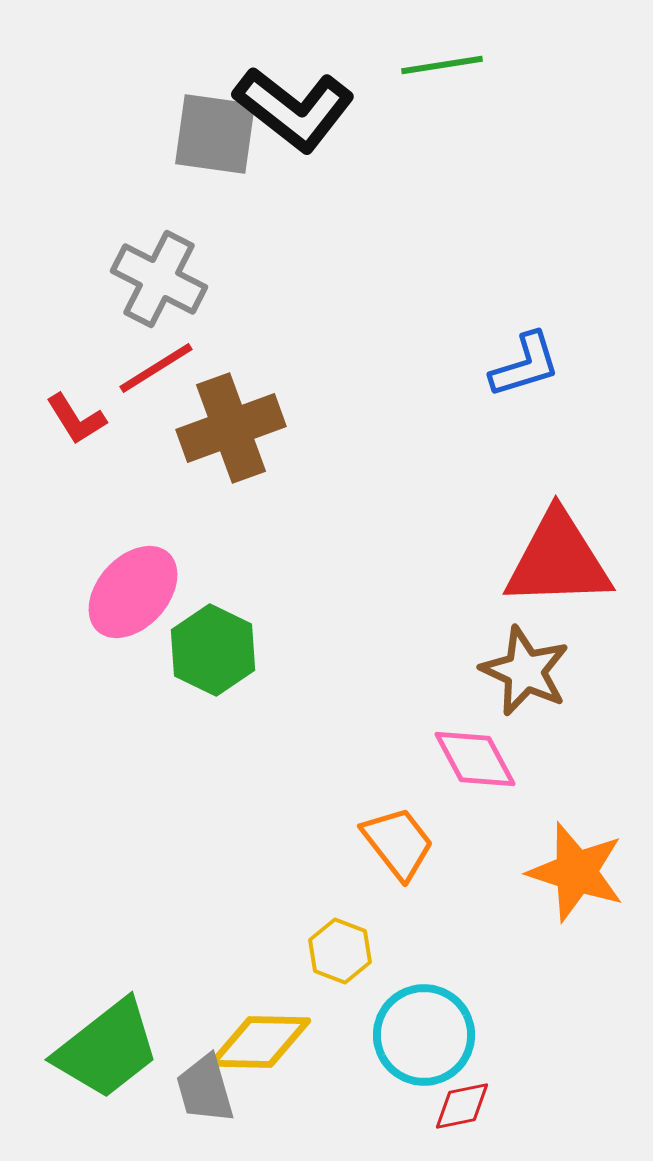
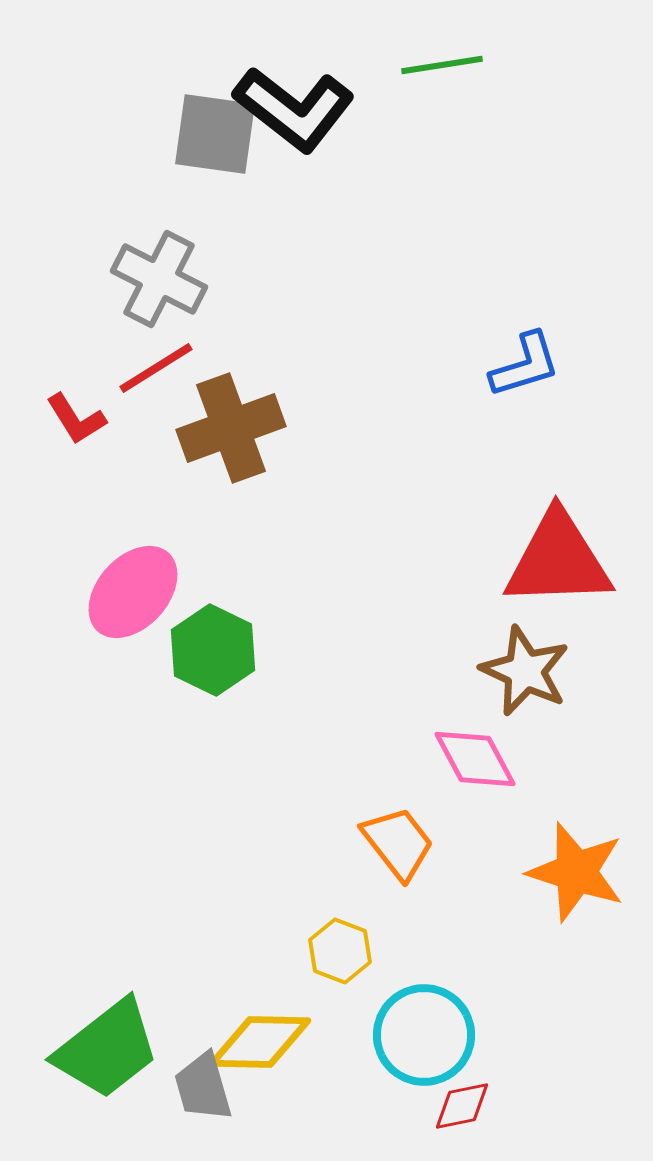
gray trapezoid: moved 2 px left, 2 px up
